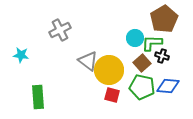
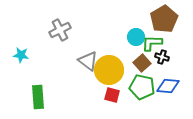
cyan circle: moved 1 px right, 1 px up
black cross: moved 1 px down
